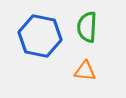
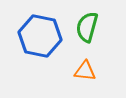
green semicircle: rotated 12 degrees clockwise
